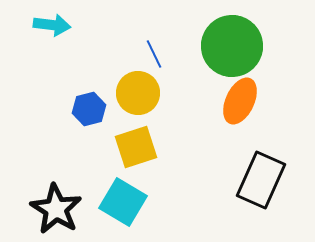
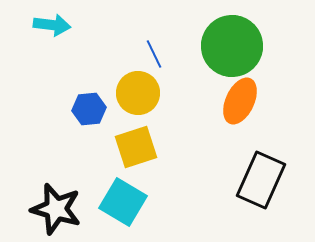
blue hexagon: rotated 8 degrees clockwise
black star: rotated 15 degrees counterclockwise
